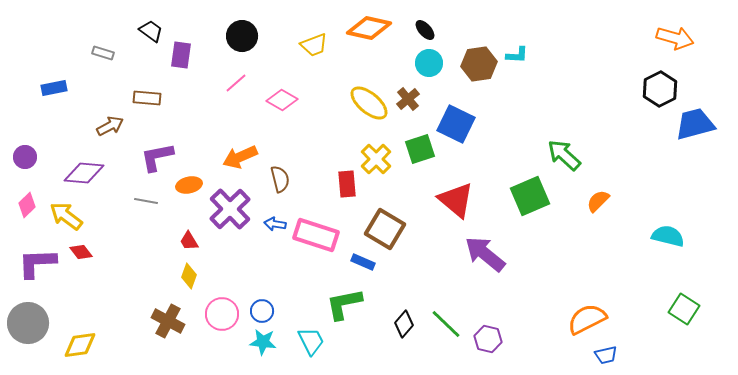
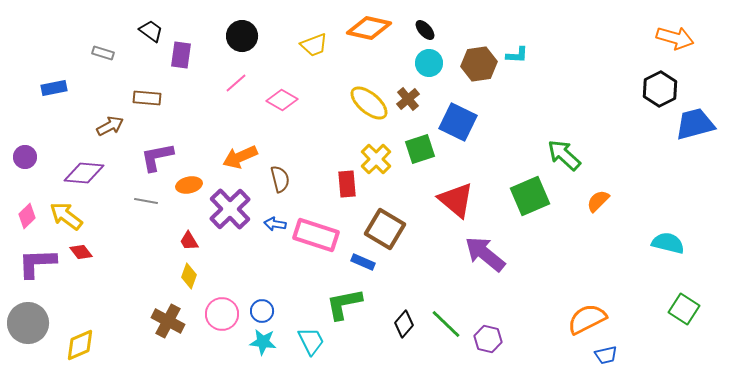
blue square at (456, 124): moved 2 px right, 2 px up
pink diamond at (27, 205): moved 11 px down
cyan semicircle at (668, 236): moved 7 px down
yellow diamond at (80, 345): rotated 16 degrees counterclockwise
